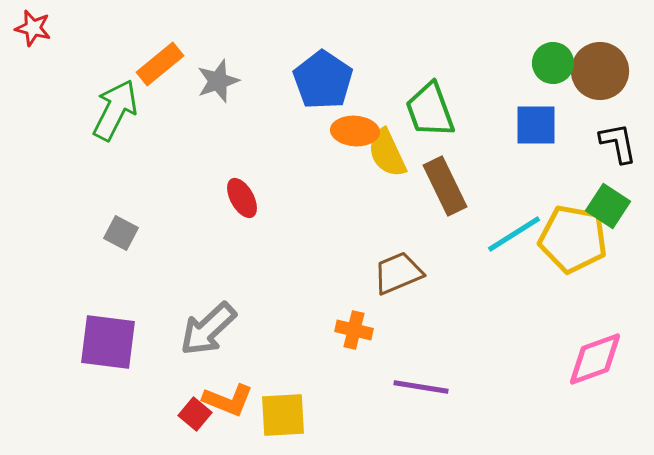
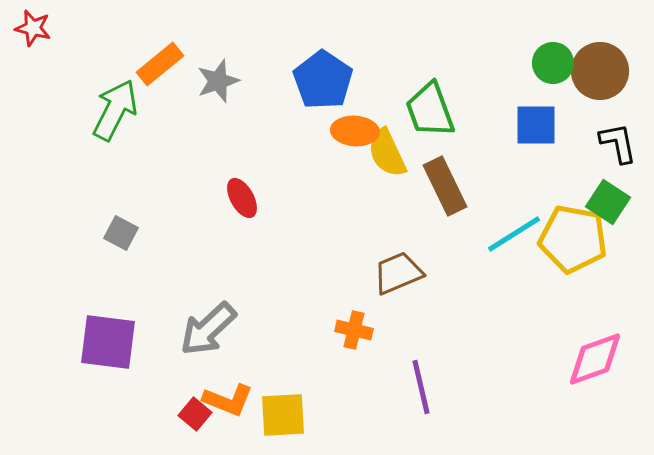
green square: moved 4 px up
purple line: rotated 68 degrees clockwise
